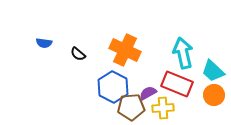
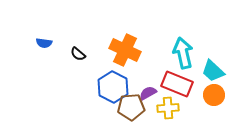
yellow cross: moved 5 px right
